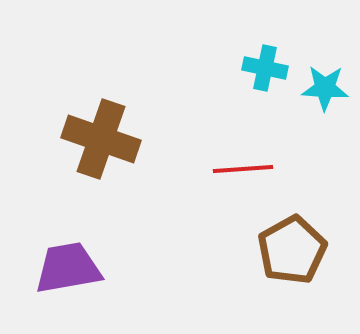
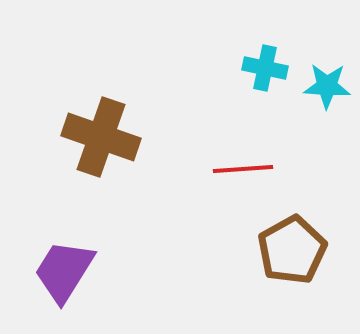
cyan star: moved 2 px right, 2 px up
brown cross: moved 2 px up
purple trapezoid: moved 4 px left, 3 px down; rotated 48 degrees counterclockwise
